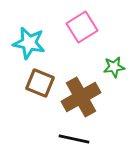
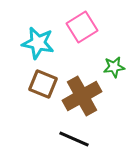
cyan star: moved 9 px right
brown square: moved 3 px right, 1 px down
brown cross: moved 1 px right, 1 px up
black line: rotated 12 degrees clockwise
